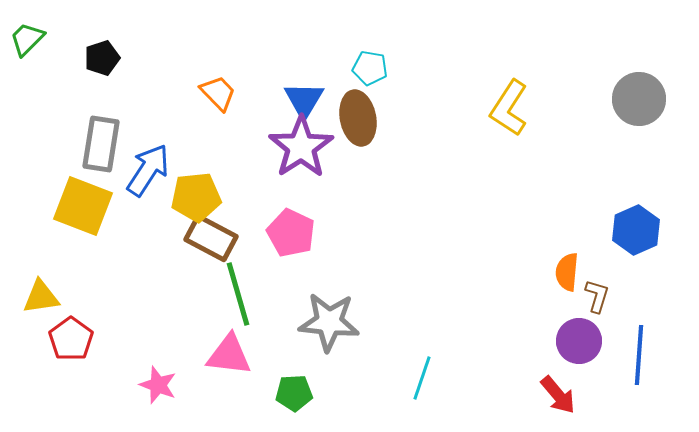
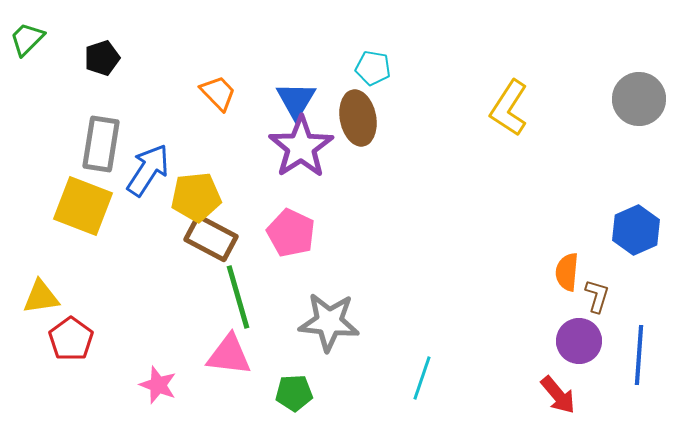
cyan pentagon: moved 3 px right
blue triangle: moved 8 px left
green line: moved 3 px down
